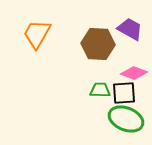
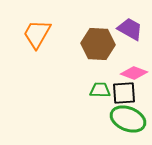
green ellipse: moved 2 px right
